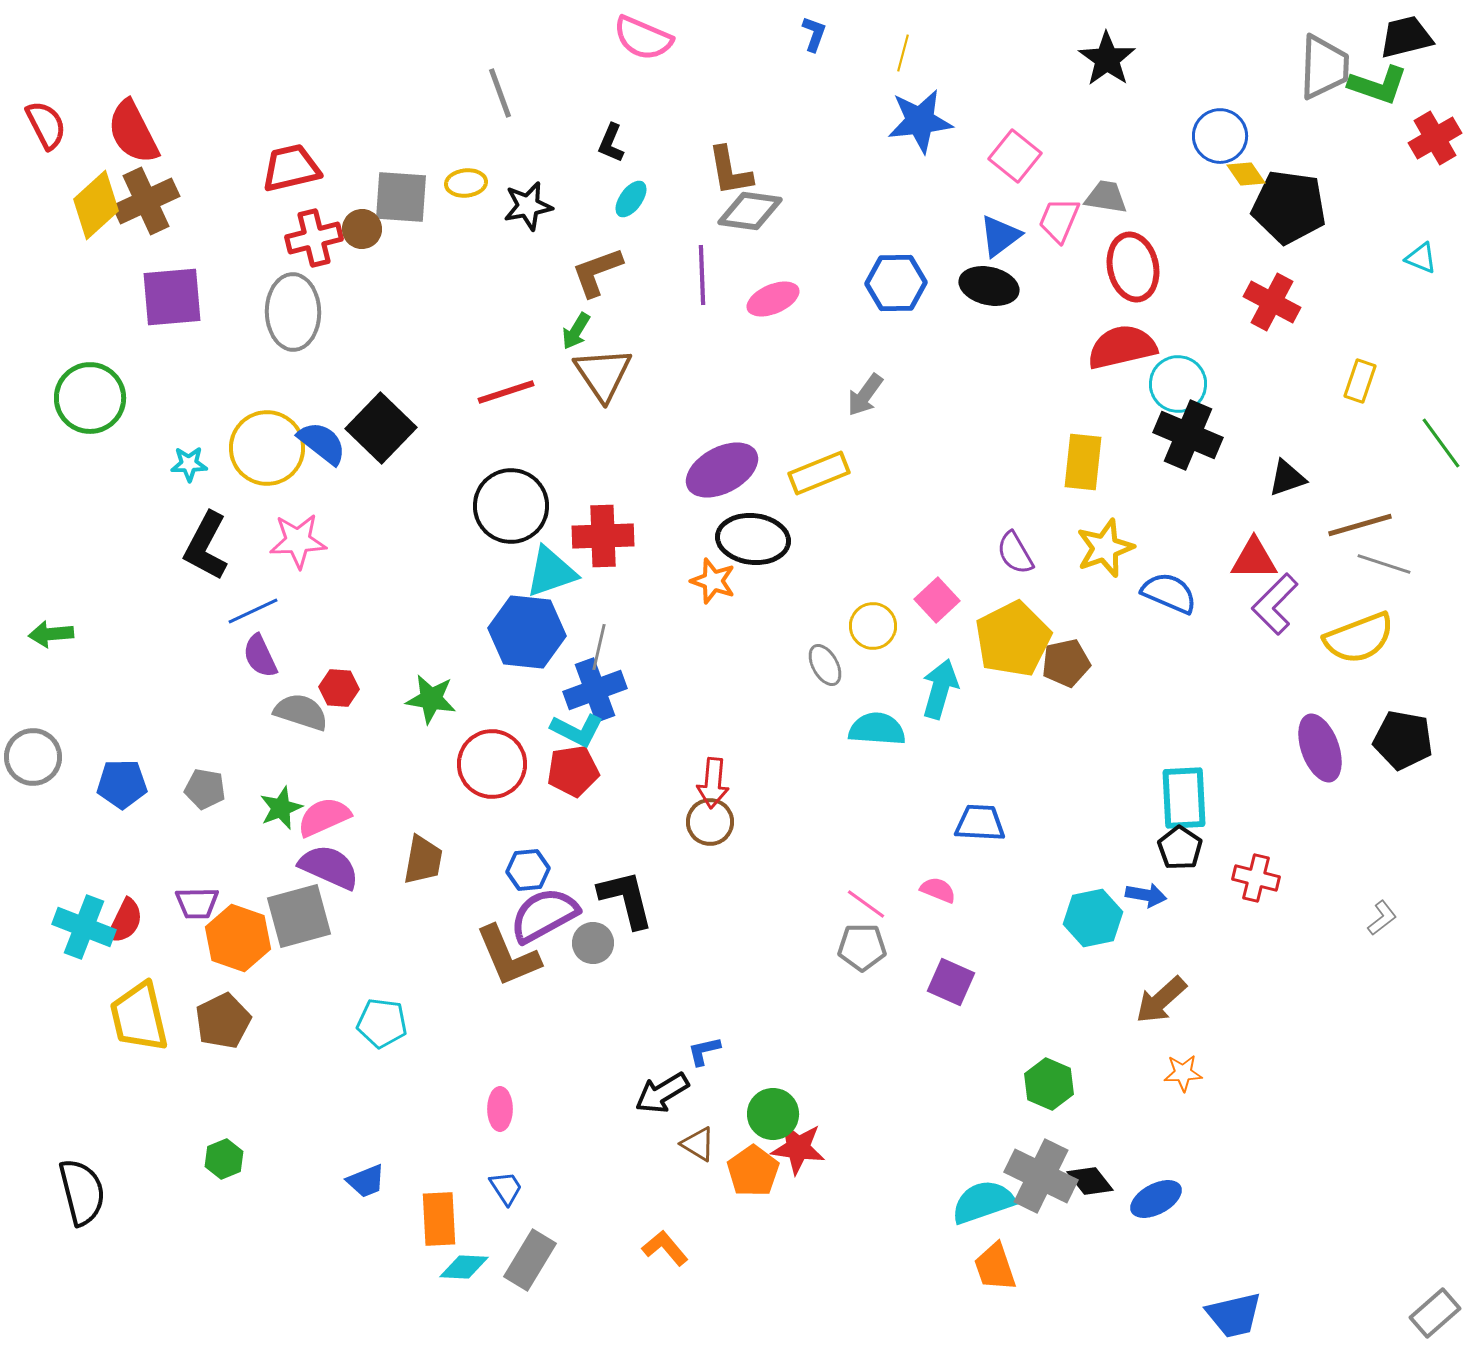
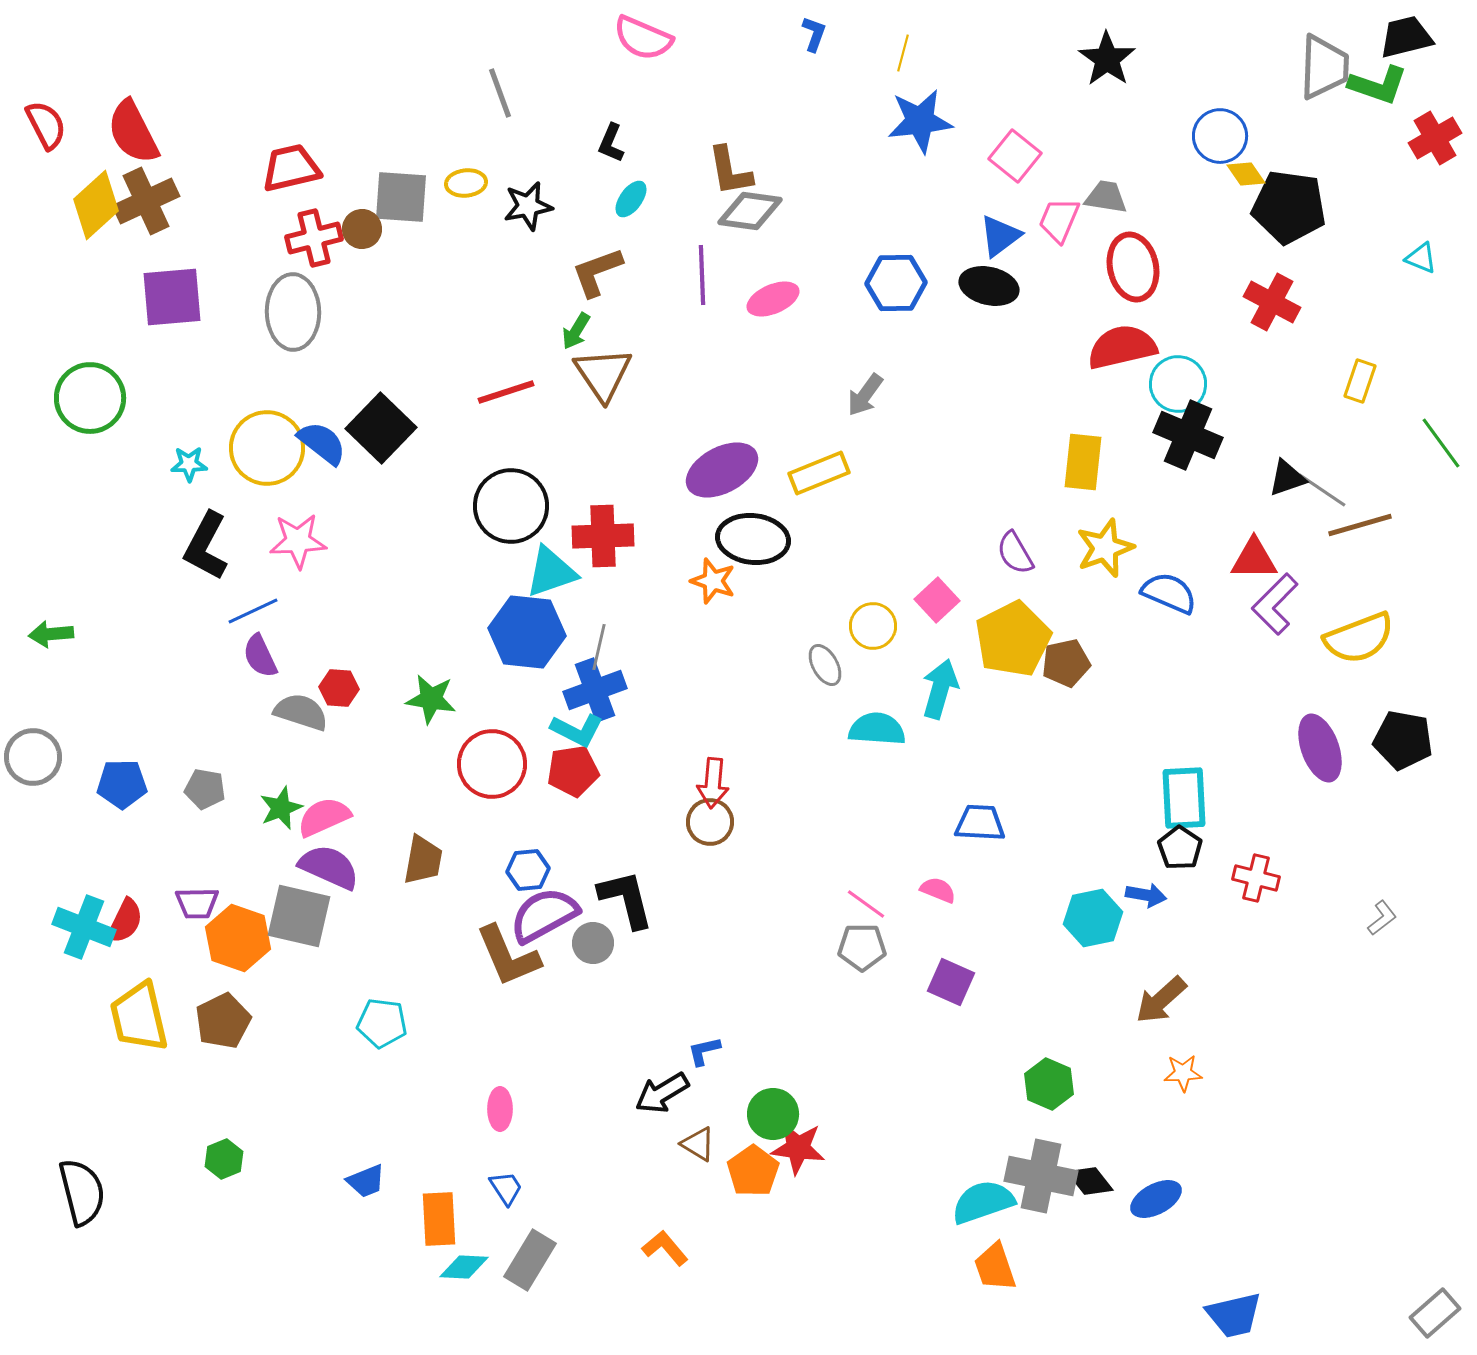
gray line at (1384, 564): moved 62 px left, 74 px up; rotated 16 degrees clockwise
gray square at (299, 916): rotated 28 degrees clockwise
gray cross at (1041, 1176): rotated 14 degrees counterclockwise
